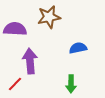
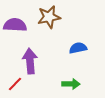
purple semicircle: moved 4 px up
green arrow: rotated 90 degrees counterclockwise
